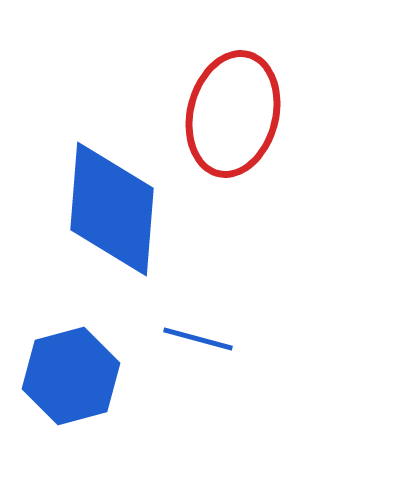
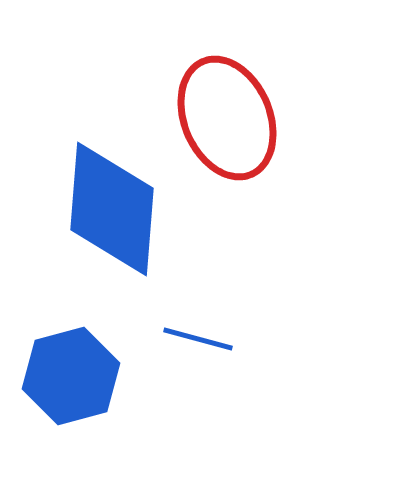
red ellipse: moved 6 px left, 4 px down; rotated 37 degrees counterclockwise
